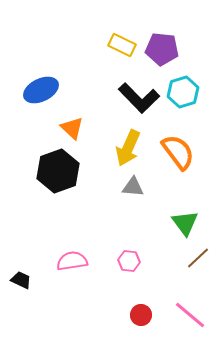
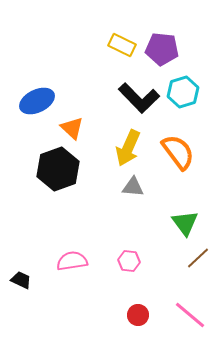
blue ellipse: moved 4 px left, 11 px down
black hexagon: moved 2 px up
red circle: moved 3 px left
